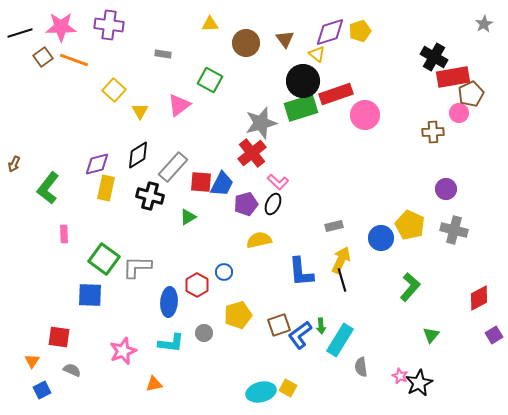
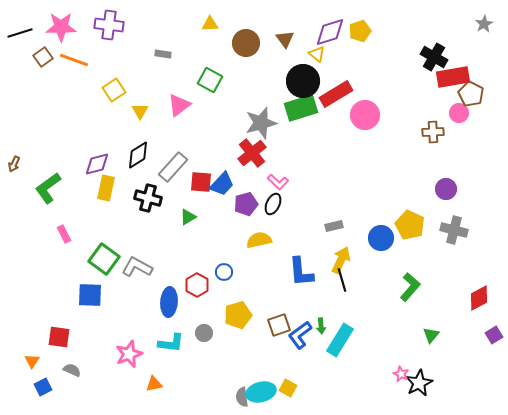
yellow square at (114, 90): rotated 15 degrees clockwise
red rectangle at (336, 94): rotated 12 degrees counterclockwise
brown pentagon at (471, 94): rotated 20 degrees counterclockwise
blue trapezoid at (222, 184): rotated 16 degrees clockwise
green L-shape at (48, 188): rotated 16 degrees clockwise
black cross at (150, 196): moved 2 px left, 2 px down
pink rectangle at (64, 234): rotated 24 degrees counterclockwise
gray L-shape at (137, 267): rotated 28 degrees clockwise
pink star at (123, 351): moved 6 px right, 3 px down
gray semicircle at (361, 367): moved 119 px left, 30 px down
pink star at (400, 376): moved 1 px right, 2 px up
blue square at (42, 390): moved 1 px right, 3 px up
